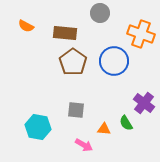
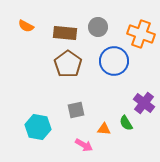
gray circle: moved 2 px left, 14 px down
brown pentagon: moved 5 px left, 2 px down
gray square: rotated 18 degrees counterclockwise
